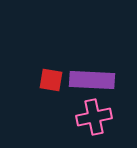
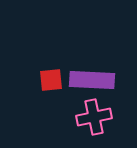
red square: rotated 15 degrees counterclockwise
